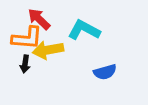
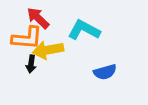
red arrow: moved 1 px left, 1 px up
black arrow: moved 6 px right
